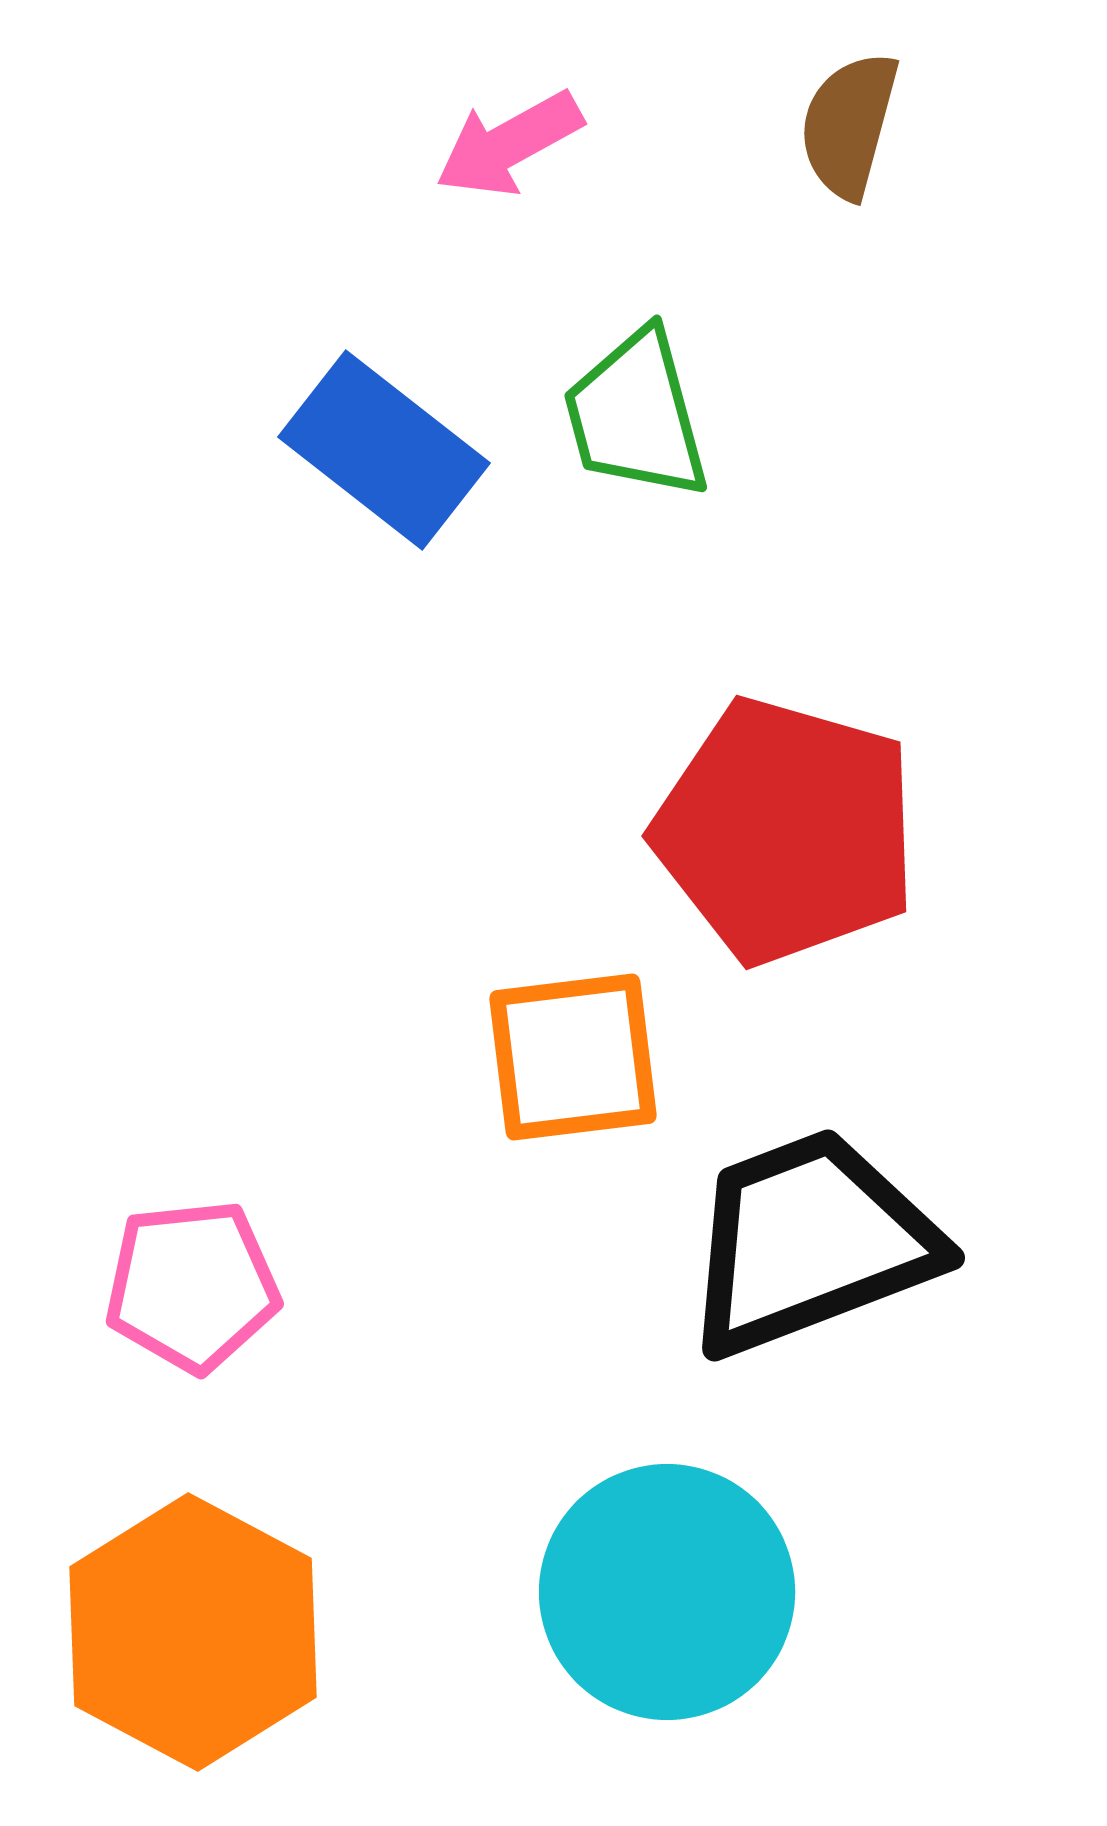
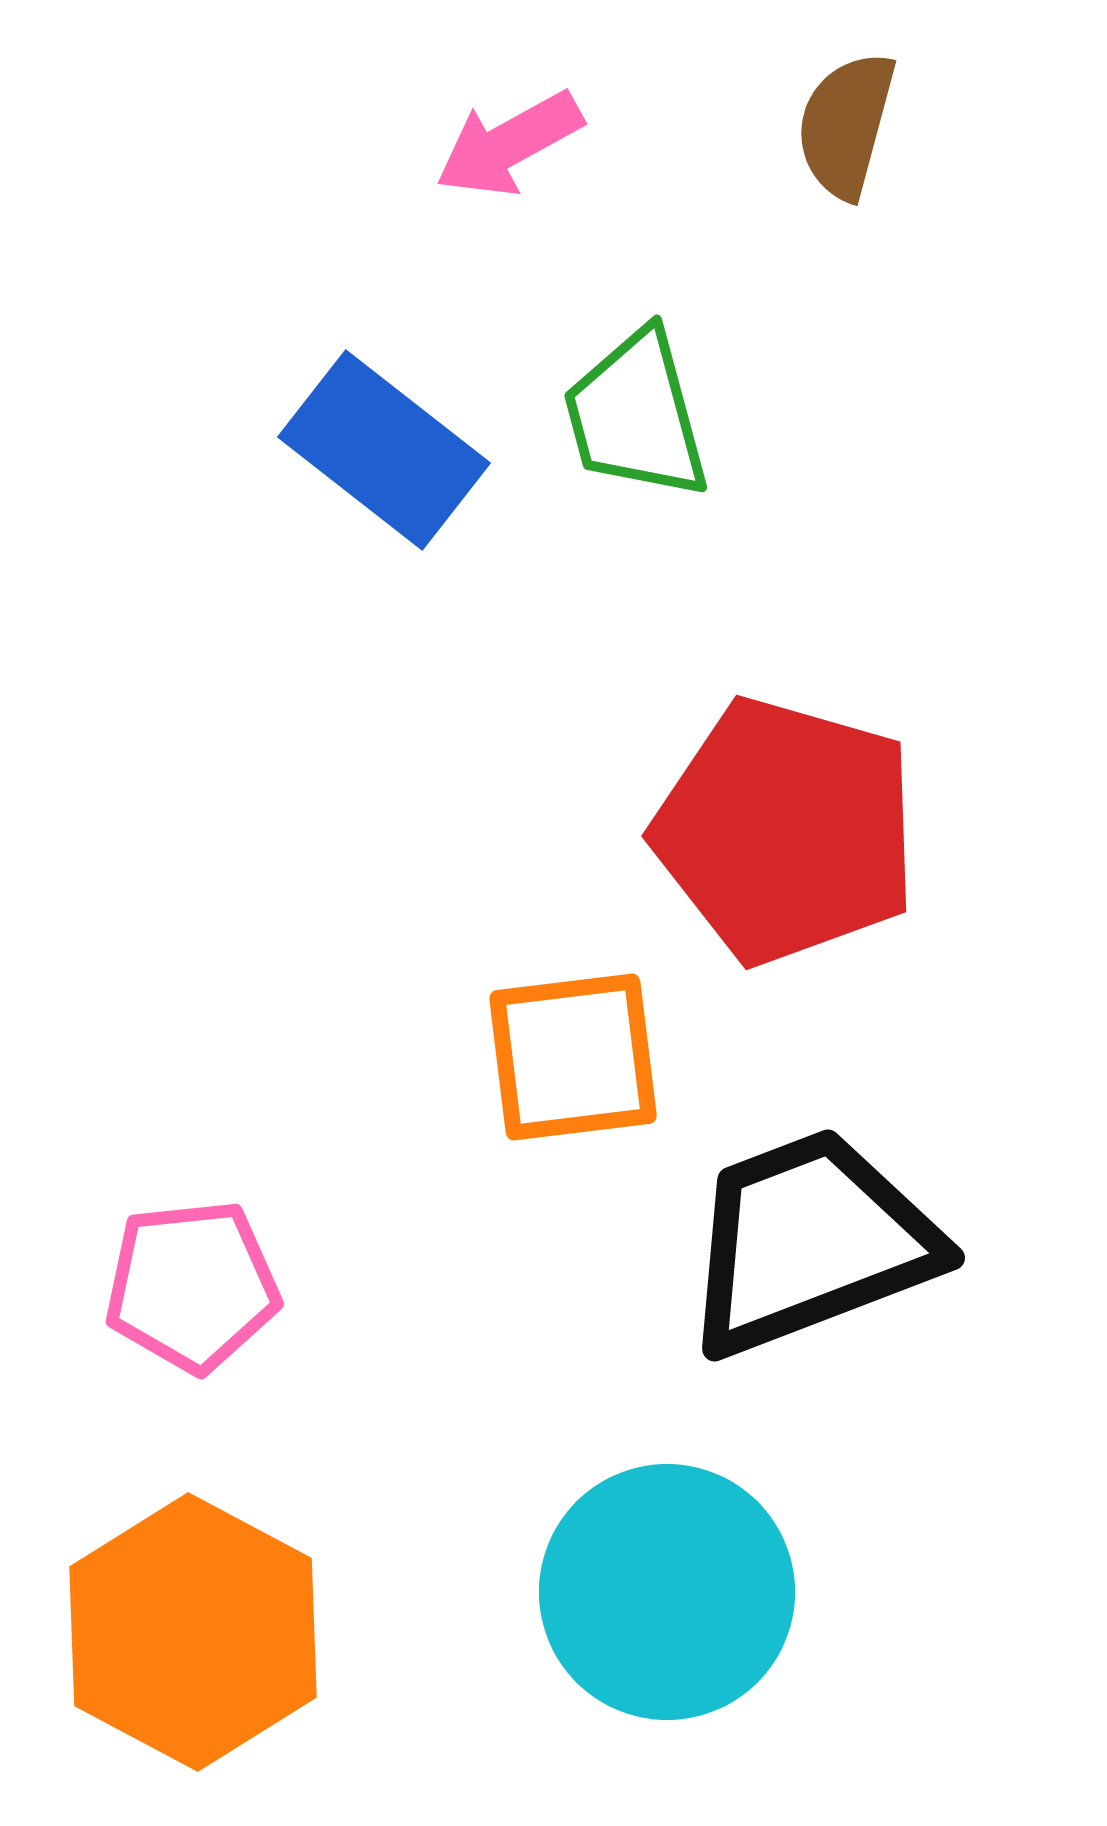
brown semicircle: moved 3 px left
